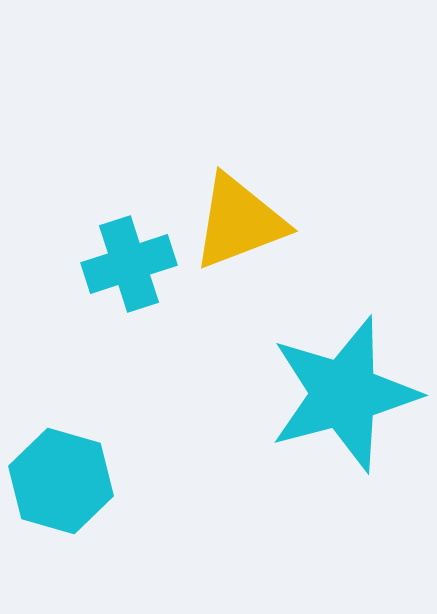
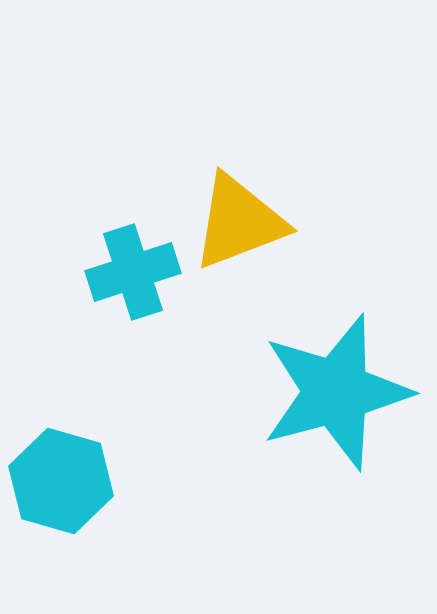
cyan cross: moved 4 px right, 8 px down
cyan star: moved 8 px left, 2 px up
